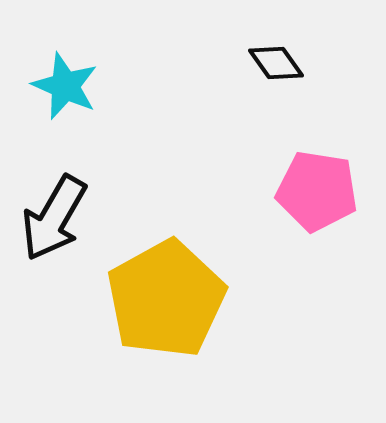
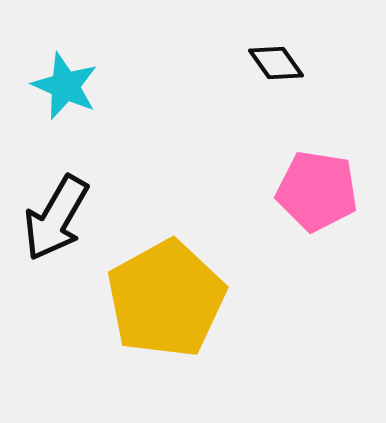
black arrow: moved 2 px right
